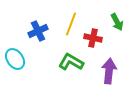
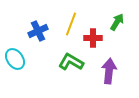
green arrow: rotated 120 degrees counterclockwise
red cross: rotated 12 degrees counterclockwise
